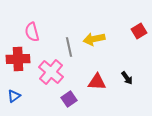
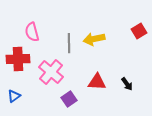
gray line: moved 4 px up; rotated 12 degrees clockwise
black arrow: moved 6 px down
